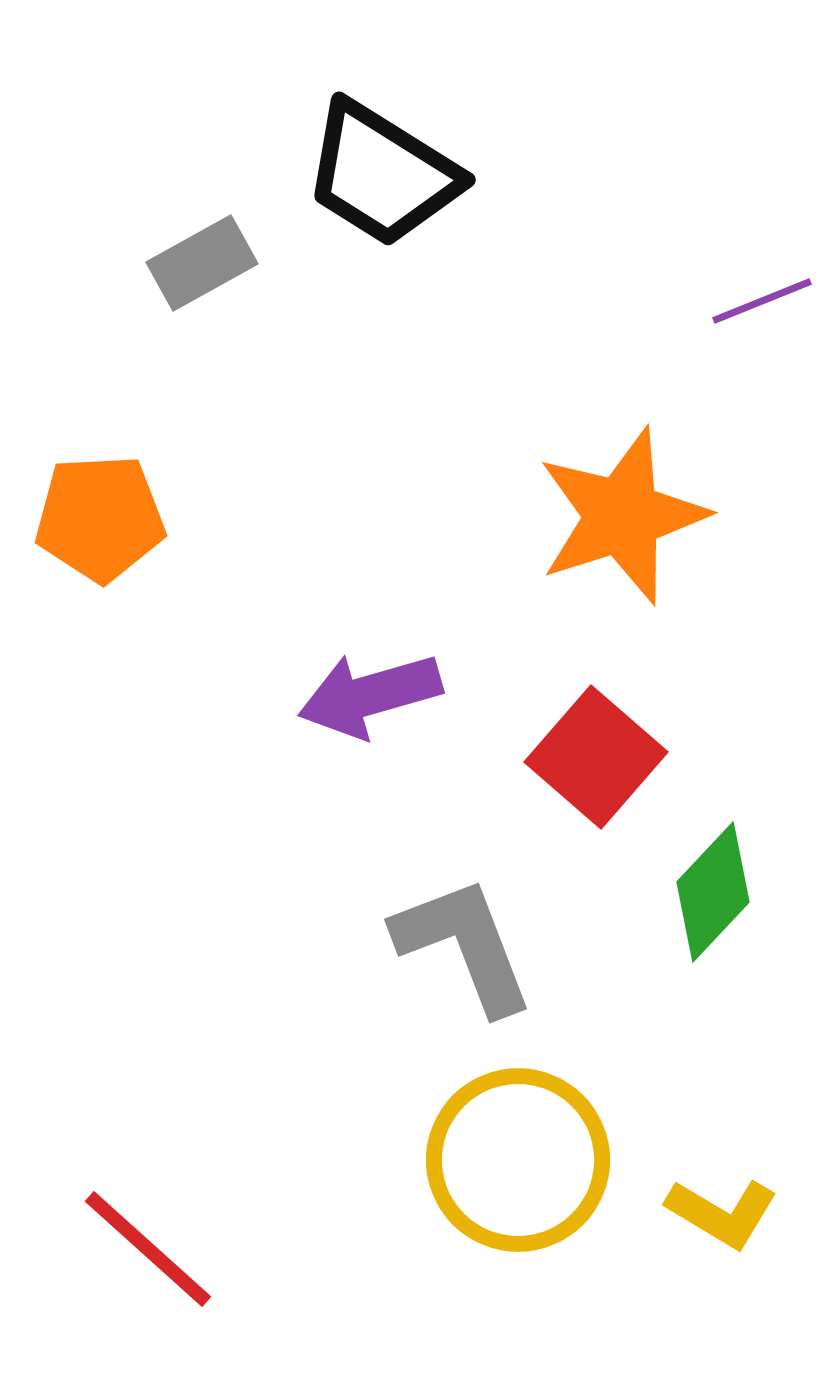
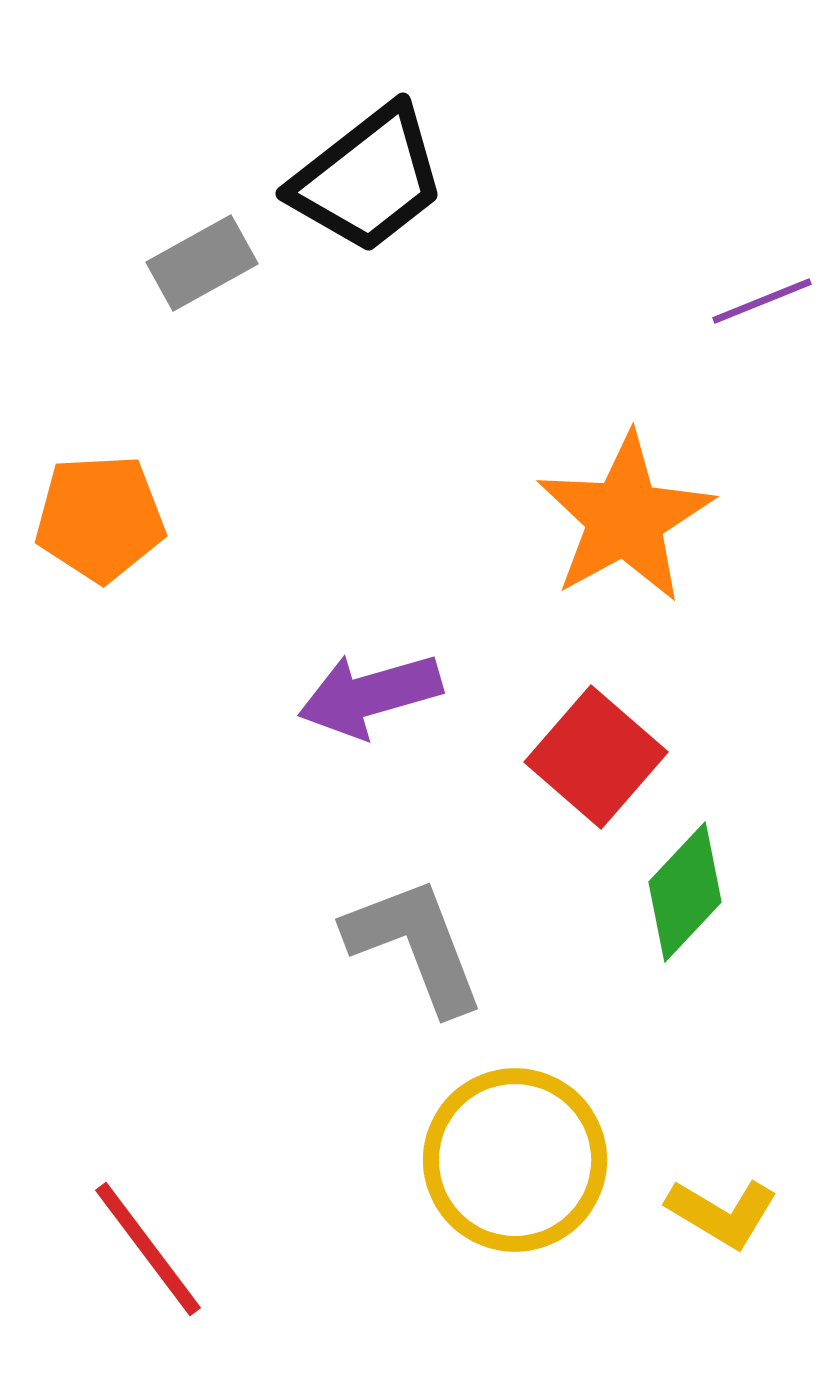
black trapezoid: moved 14 px left, 5 px down; rotated 70 degrees counterclockwise
orange star: moved 3 px right, 2 px down; rotated 11 degrees counterclockwise
green diamond: moved 28 px left
gray L-shape: moved 49 px left
yellow circle: moved 3 px left
red line: rotated 11 degrees clockwise
